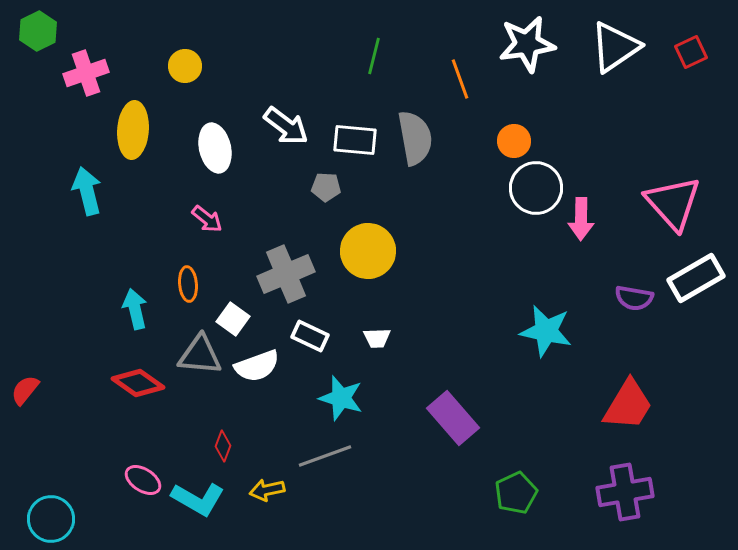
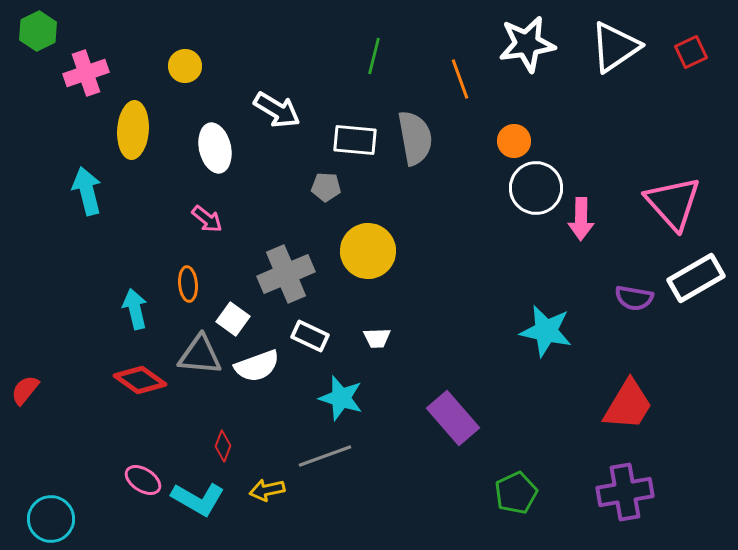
white arrow at (286, 126): moved 9 px left, 16 px up; rotated 6 degrees counterclockwise
red diamond at (138, 383): moved 2 px right, 3 px up
